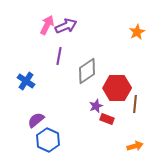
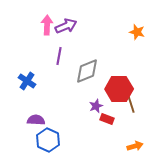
pink arrow: rotated 24 degrees counterclockwise
orange star: rotated 28 degrees counterclockwise
gray diamond: rotated 12 degrees clockwise
blue cross: moved 1 px right
red hexagon: moved 2 px right, 1 px down
brown line: moved 4 px left; rotated 24 degrees counterclockwise
purple semicircle: rotated 42 degrees clockwise
